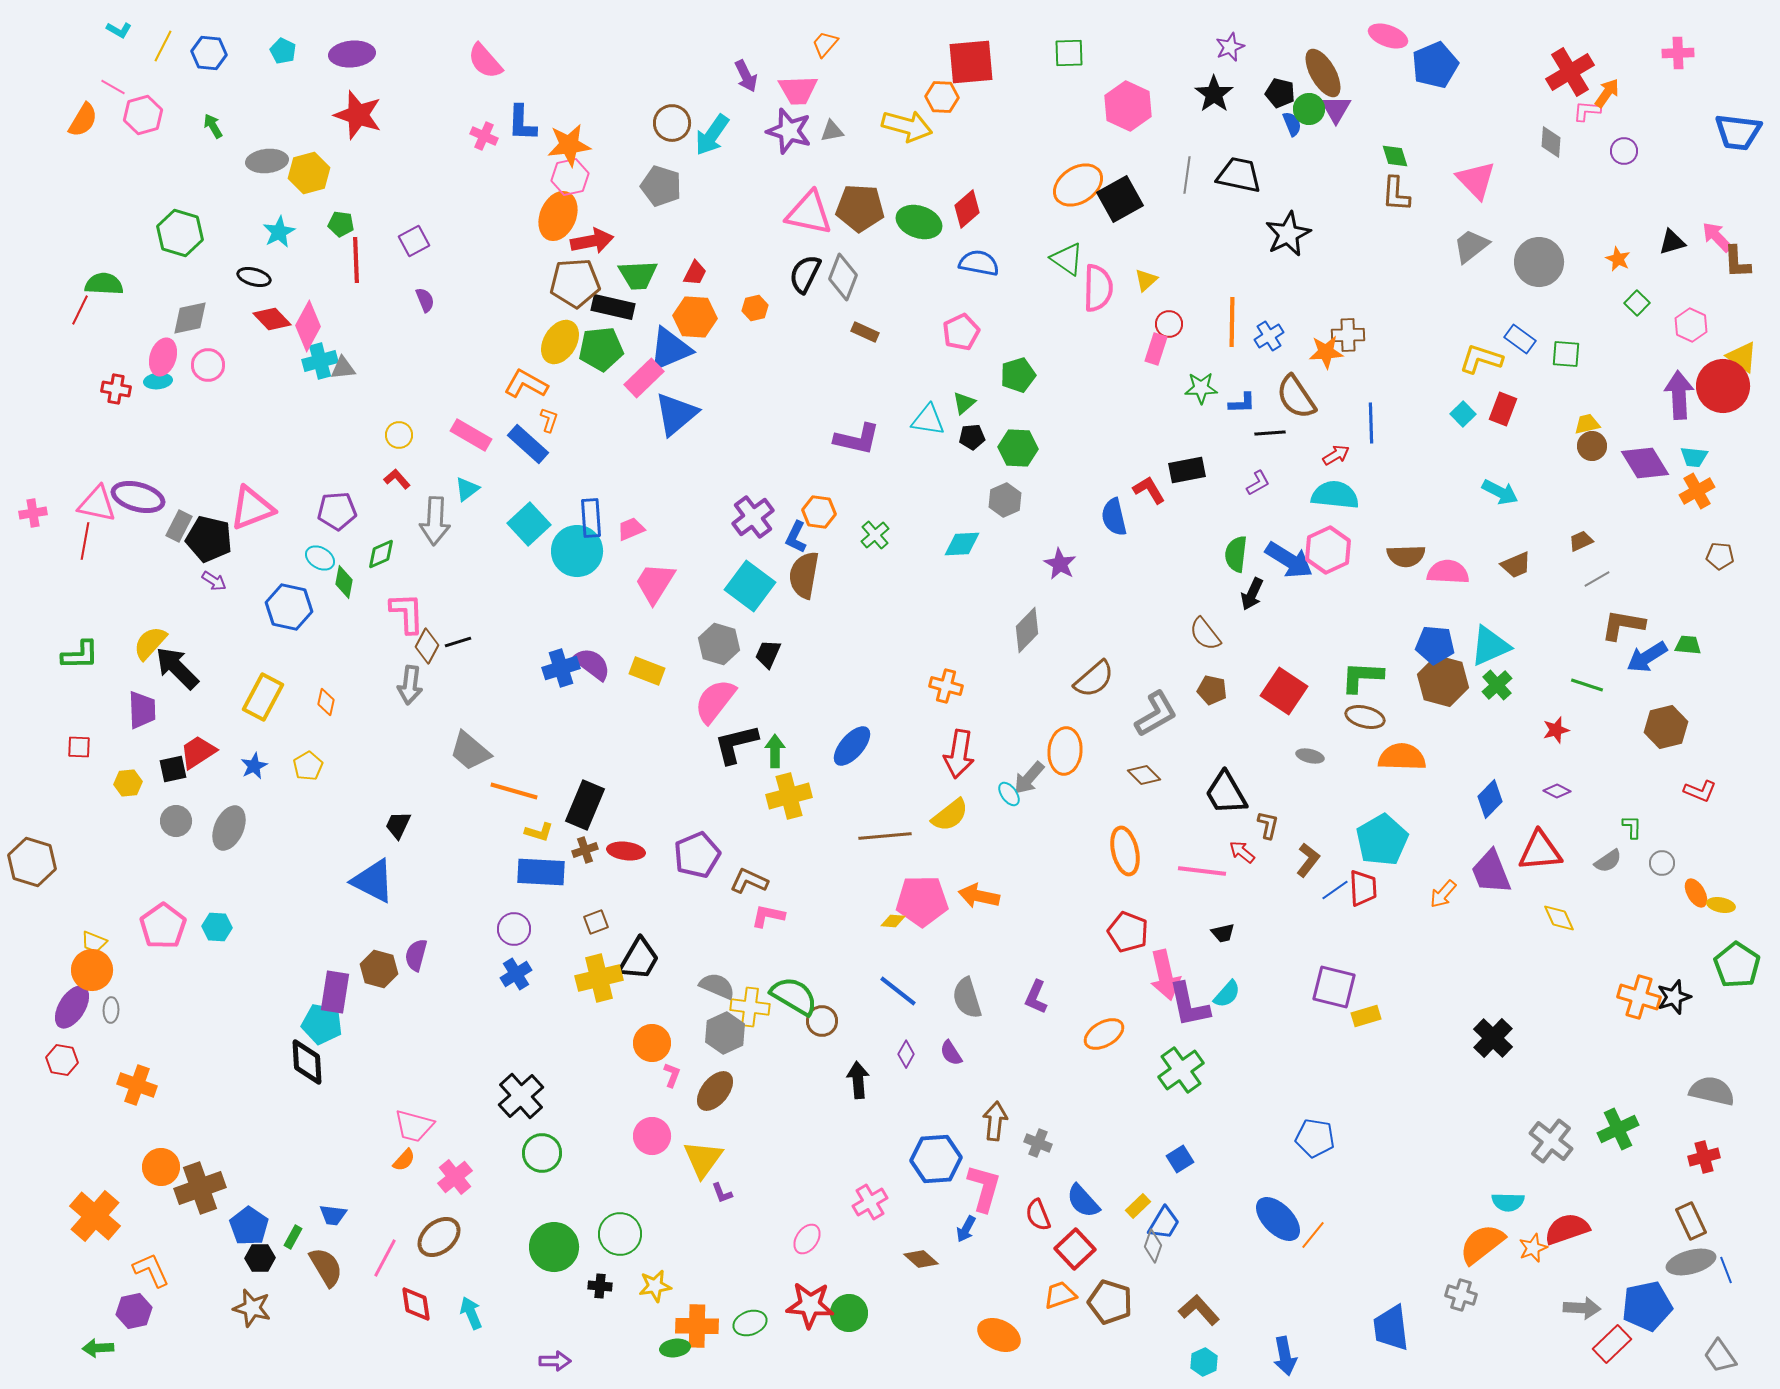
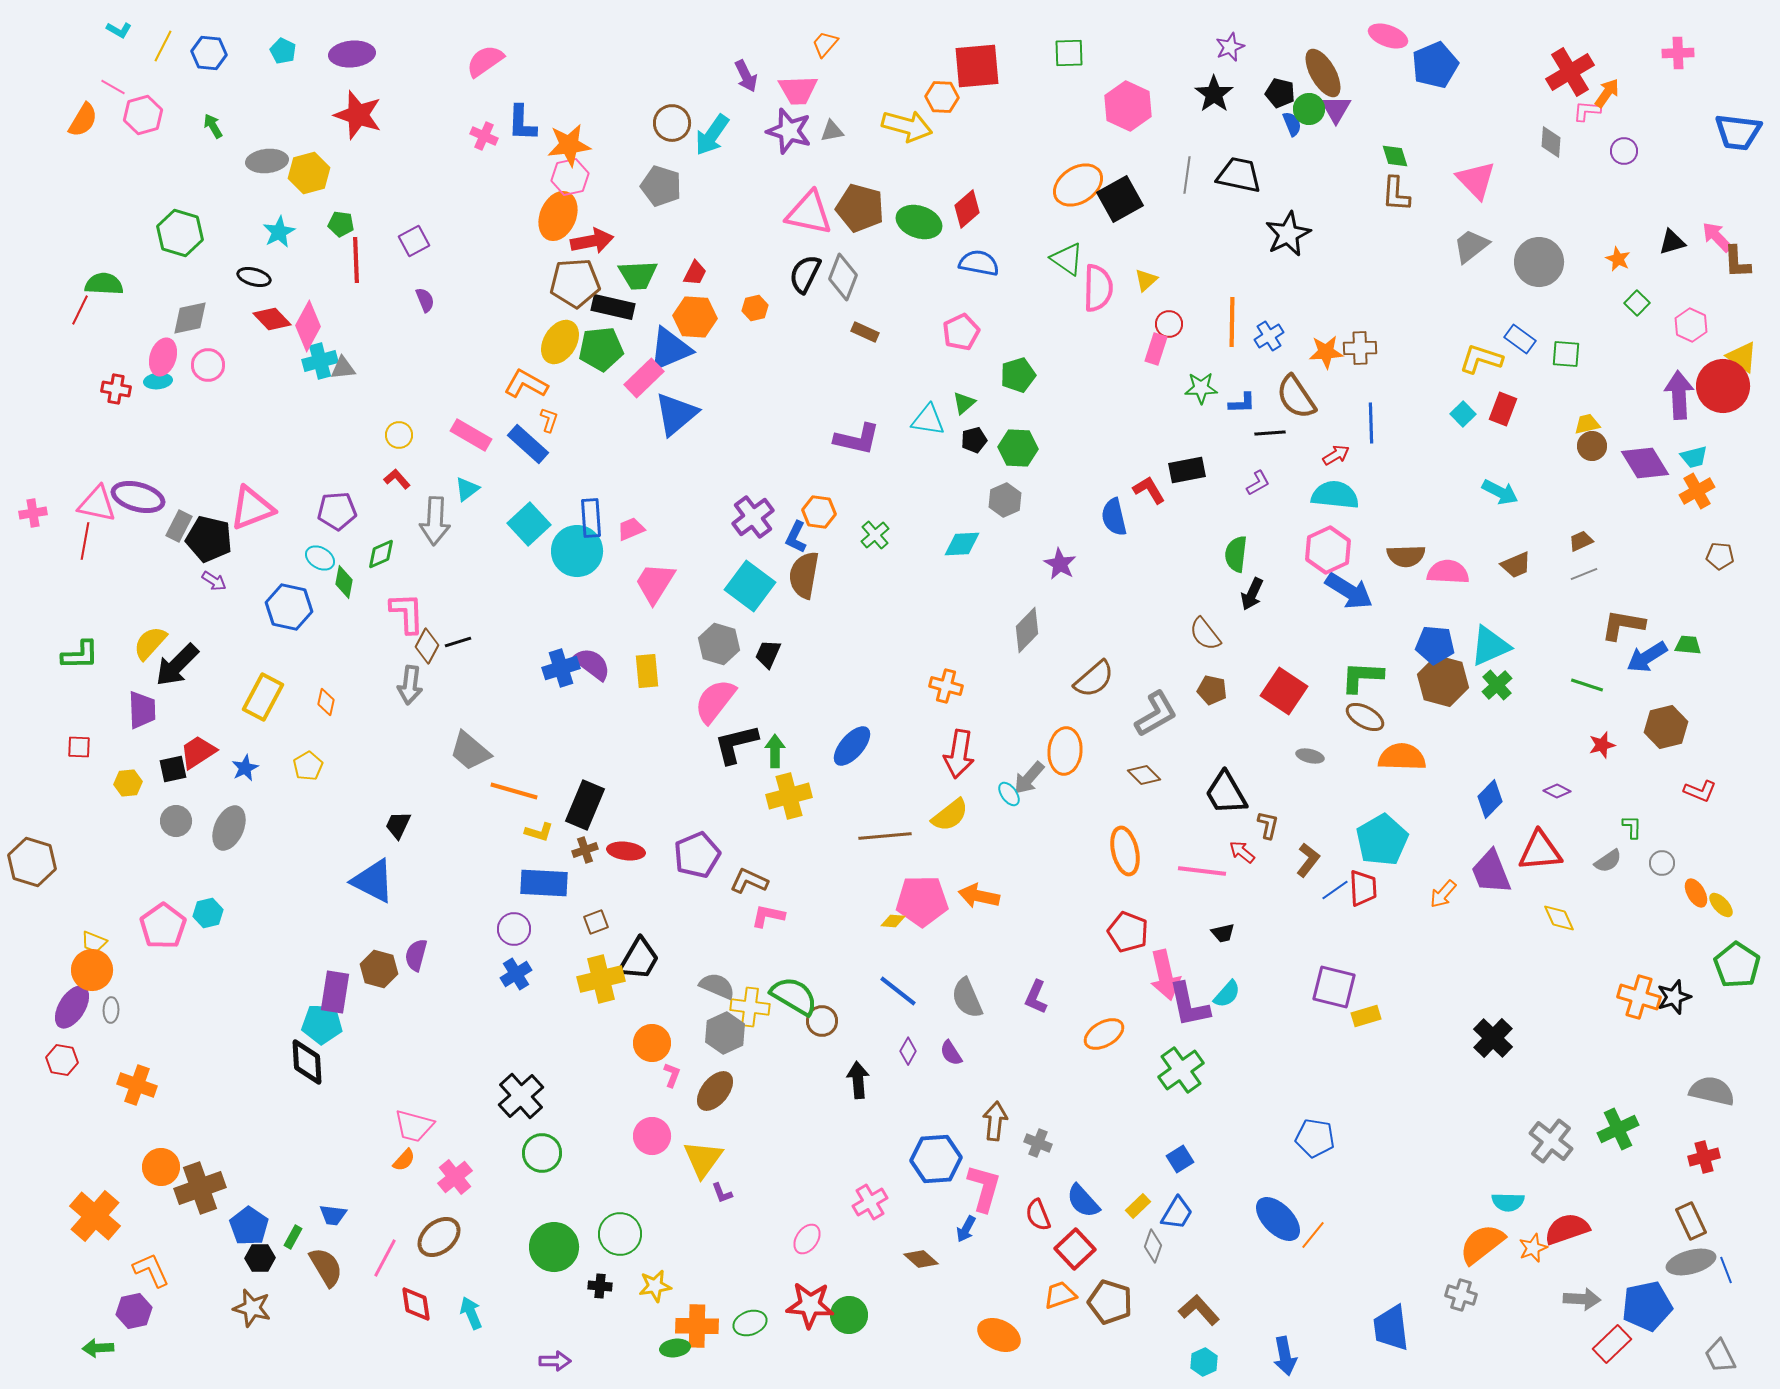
pink semicircle at (485, 61): rotated 96 degrees clockwise
red square at (971, 62): moved 6 px right, 4 px down
brown pentagon at (860, 208): rotated 12 degrees clockwise
brown cross at (1348, 335): moved 12 px right, 13 px down
black pentagon at (972, 437): moved 2 px right, 3 px down; rotated 10 degrees counterclockwise
cyan trapezoid at (1694, 457): rotated 20 degrees counterclockwise
blue arrow at (1289, 560): moved 60 px right, 31 px down
gray line at (1597, 579): moved 13 px left, 5 px up; rotated 8 degrees clockwise
black arrow at (177, 668): moved 3 px up; rotated 90 degrees counterclockwise
yellow rectangle at (647, 671): rotated 64 degrees clockwise
brown ellipse at (1365, 717): rotated 15 degrees clockwise
red star at (1556, 730): moved 46 px right, 15 px down
blue star at (254, 766): moved 9 px left, 2 px down
blue rectangle at (541, 872): moved 3 px right, 11 px down
yellow ellipse at (1721, 905): rotated 36 degrees clockwise
cyan hexagon at (217, 927): moved 9 px left, 14 px up; rotated 16 degrees counterclockwise
yellow cross at (599, 978): moved 2 px right, 1 px down
gray semicircle at (967, 998): rotated 6 degrees counterclockwise
cyan pentagon at (322, 1024): rotated 9 degrees counterclockwise
purple diamond at (906, 1054): moved 2 px right, 3 px up
blue trapezoid at (1164, 1223): moved 13 px right, 10 px up
gray arrow at (1582, 1308): moved 9 px up
green circle at (849, 1313): moved 2 px down
gray trapezoid at (1720, 1356): rotated 9 degrees clockwise
